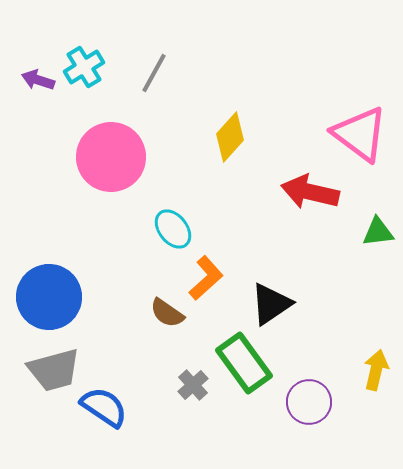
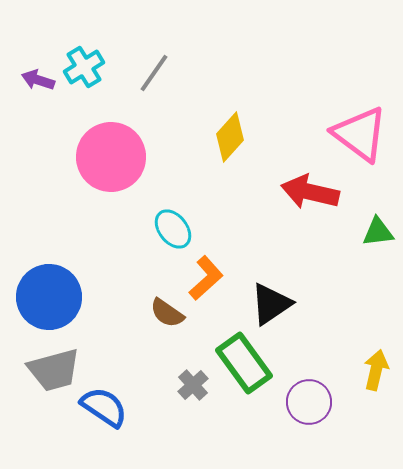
gray line: rotated 6 degrees clockwise
